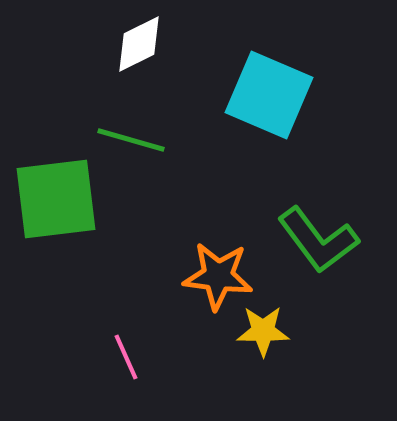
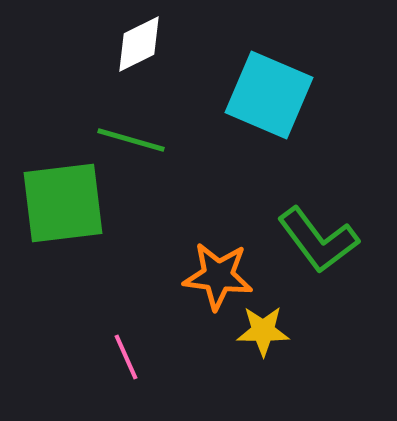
green square: moved 7 px right, 4 px down
